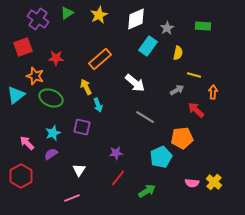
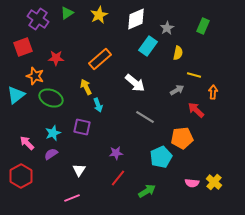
green rectangle: rotated 70 degrees counterclockwise
